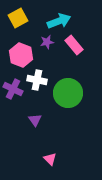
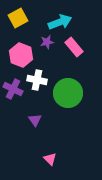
cyan arrow: moved 1 px right, 1 px down
pink rectangle: moved 2 px down
